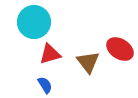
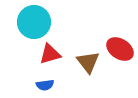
blue semicircle: rotated 114 degrees clockwise
